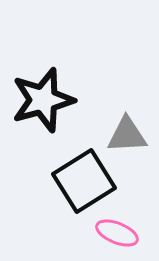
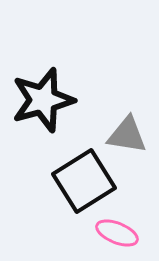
gray triangle: rotated 12 degrees clockwise
